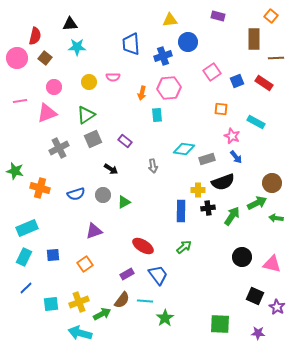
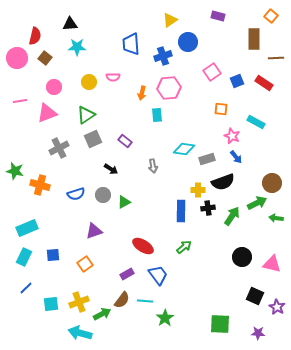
yellow triangle at (170, 20): rotated 28 degrees counterclockwise
orange cross at (40, 188): moved 3 px up
